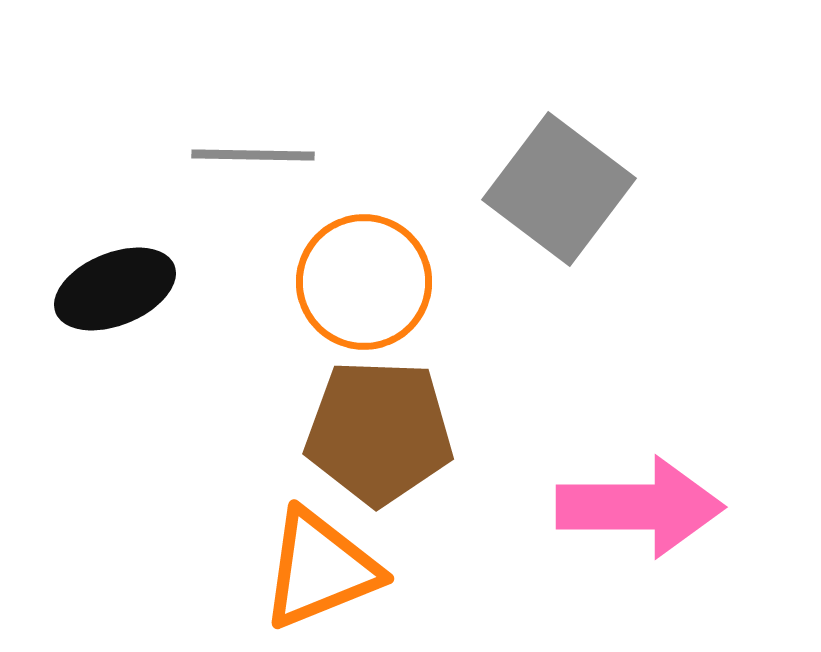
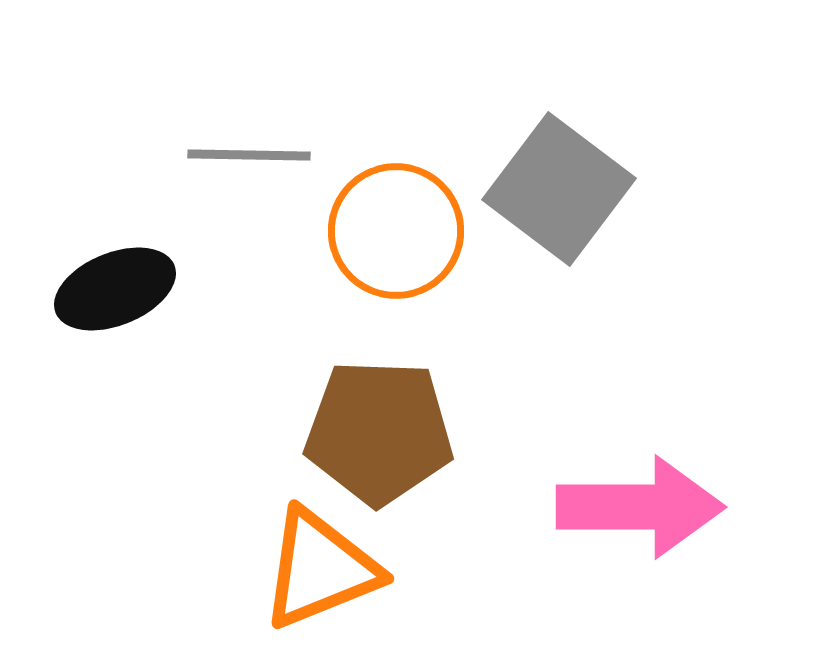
gray line: moved 4 px left
orange circle: moved 32 px right, 51 px up
